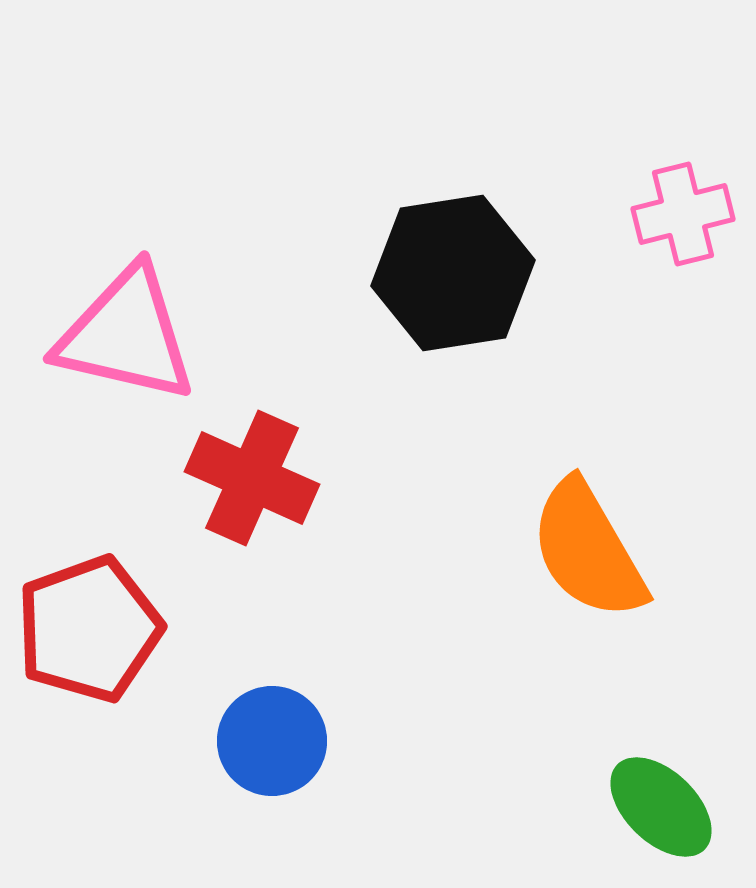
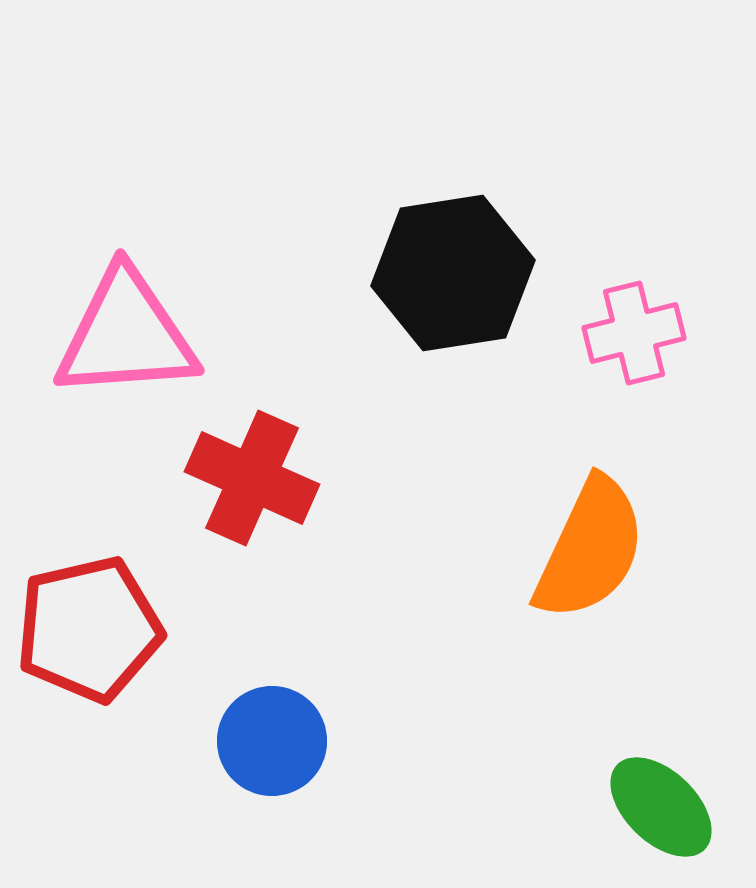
pink cross: moved 49 px left, 119 px down
pink triangle: rotated 17 degrees counterclockwise
orange semicircle: moved 2 px right, 1 px up; rotated 125 degrees counterclockwise
red pentagon: rotated 7 degrees clockwise
